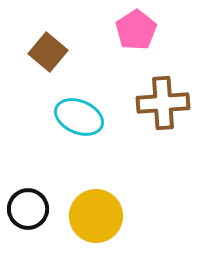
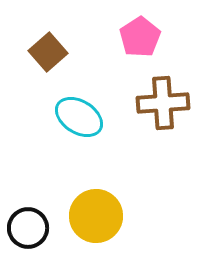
pink pentagon: moved 4 px right, 7 px down
brown square: rotated 9 degrees clockwise
cyan ellipse: rotated 9 degrees clockwise
black circle: moved 19 px down
